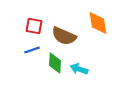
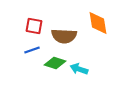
brown semicircle: rotated 20 degrees counterclockwise
green diamond: rotated 75 degrees counterclockwise
